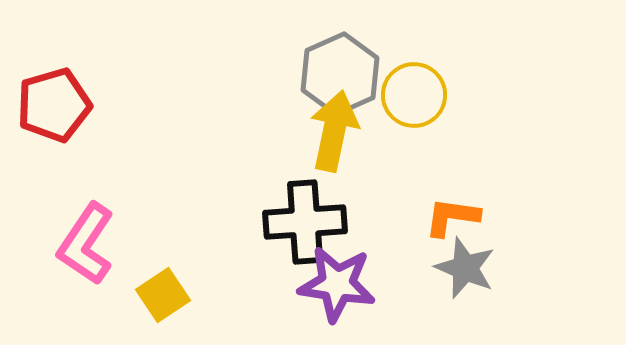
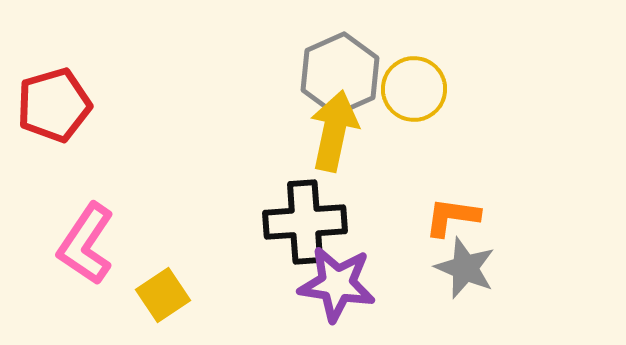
yellow circle: moved 6 px up
